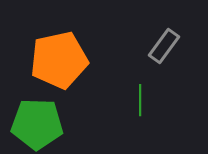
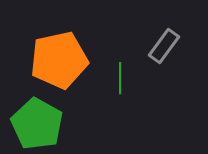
green line: moved 20 px left, 22 px up
green pentagon: rotated 27 degrees clockwise
